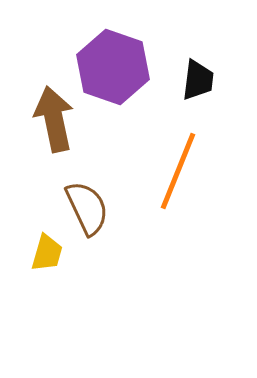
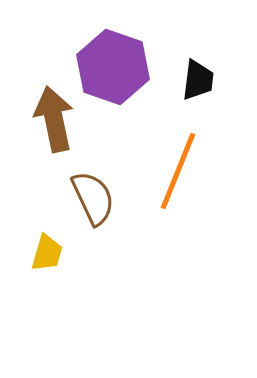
brown semicircle: moved 6 px right, 10 px up
